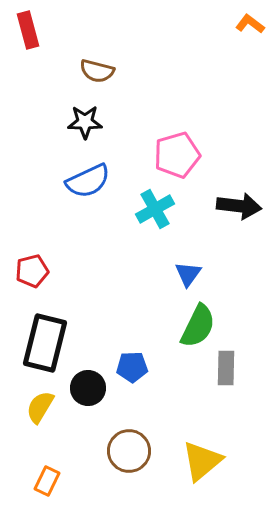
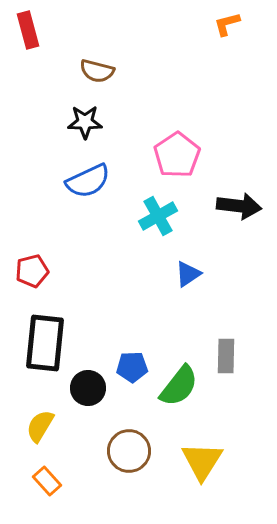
orange L-shape: moved 23 px left; rotated 52 degrees counterclockwise
pink pentagon: rotated 18 degrees counterclockwise
cyan cross: moved 3 px right, 7 px down
blue triangle: rotated 20 degrees clockwise
green semicircle: moved 19 px left, 60 px down; rotated 12 degrees clockwise
black rectangle: rotated 8 degrees counterclockwise
gray rectangle: moved 12 px up
yellow semicircle: moved 19 px down
yellow triangle: rotated 18 degrees counterclockwise
orange rectangle: rotated 68 degrees counterclockwise
